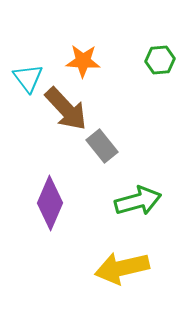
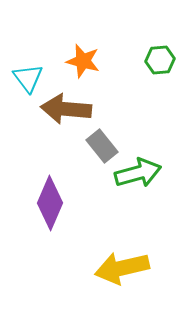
orange star: rotated 12 degrees clockwise
brown arrow: rotated 138 degrees clockwise
green arrow: moved 28 px up
